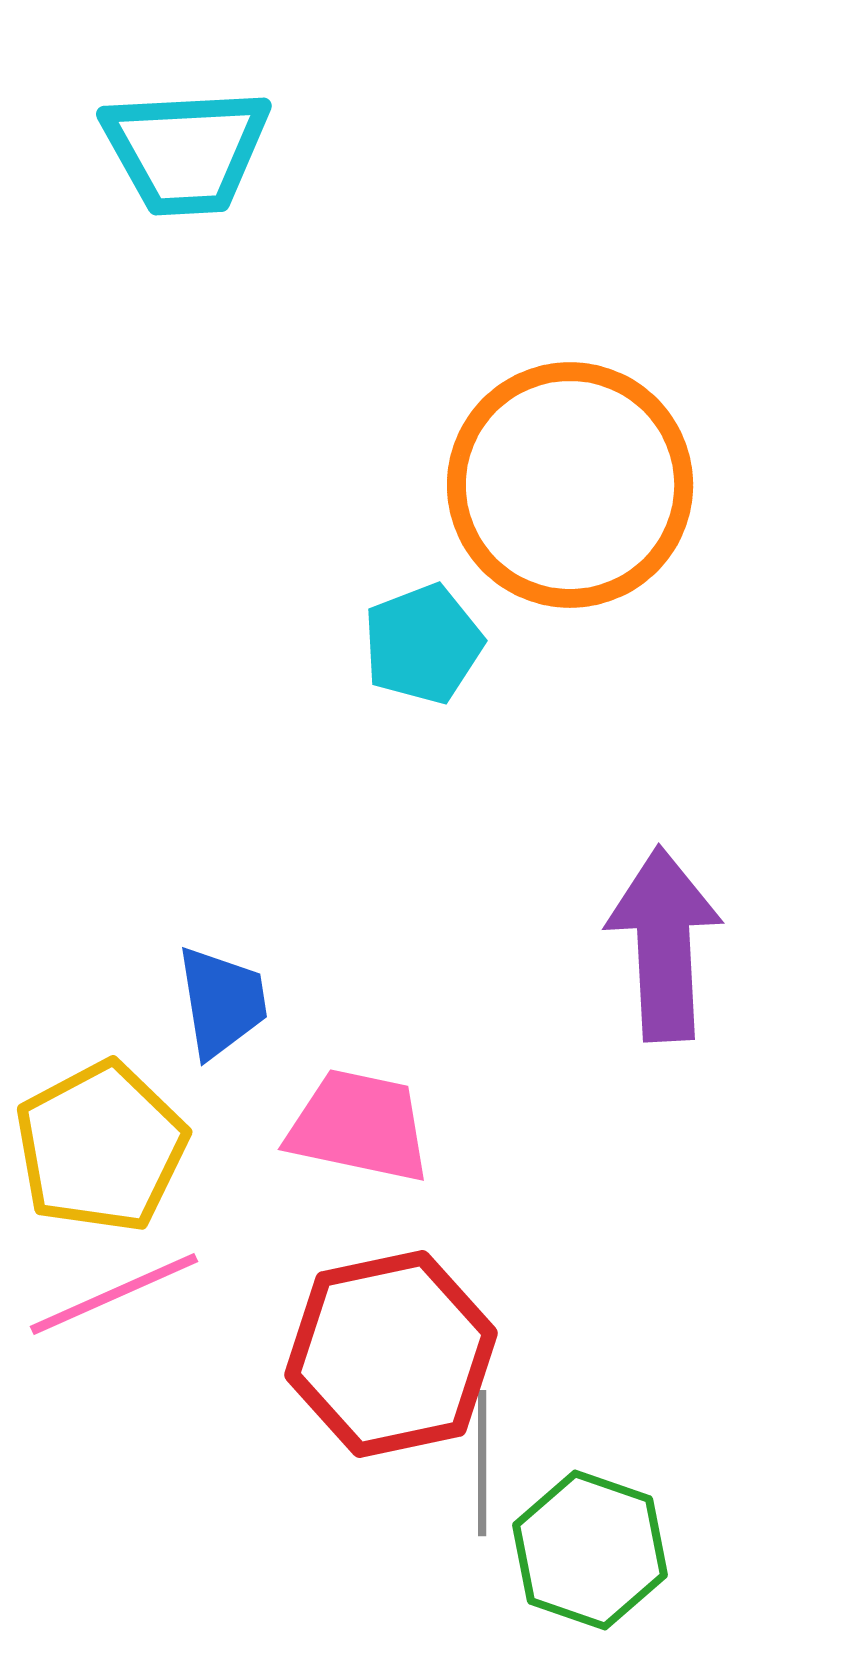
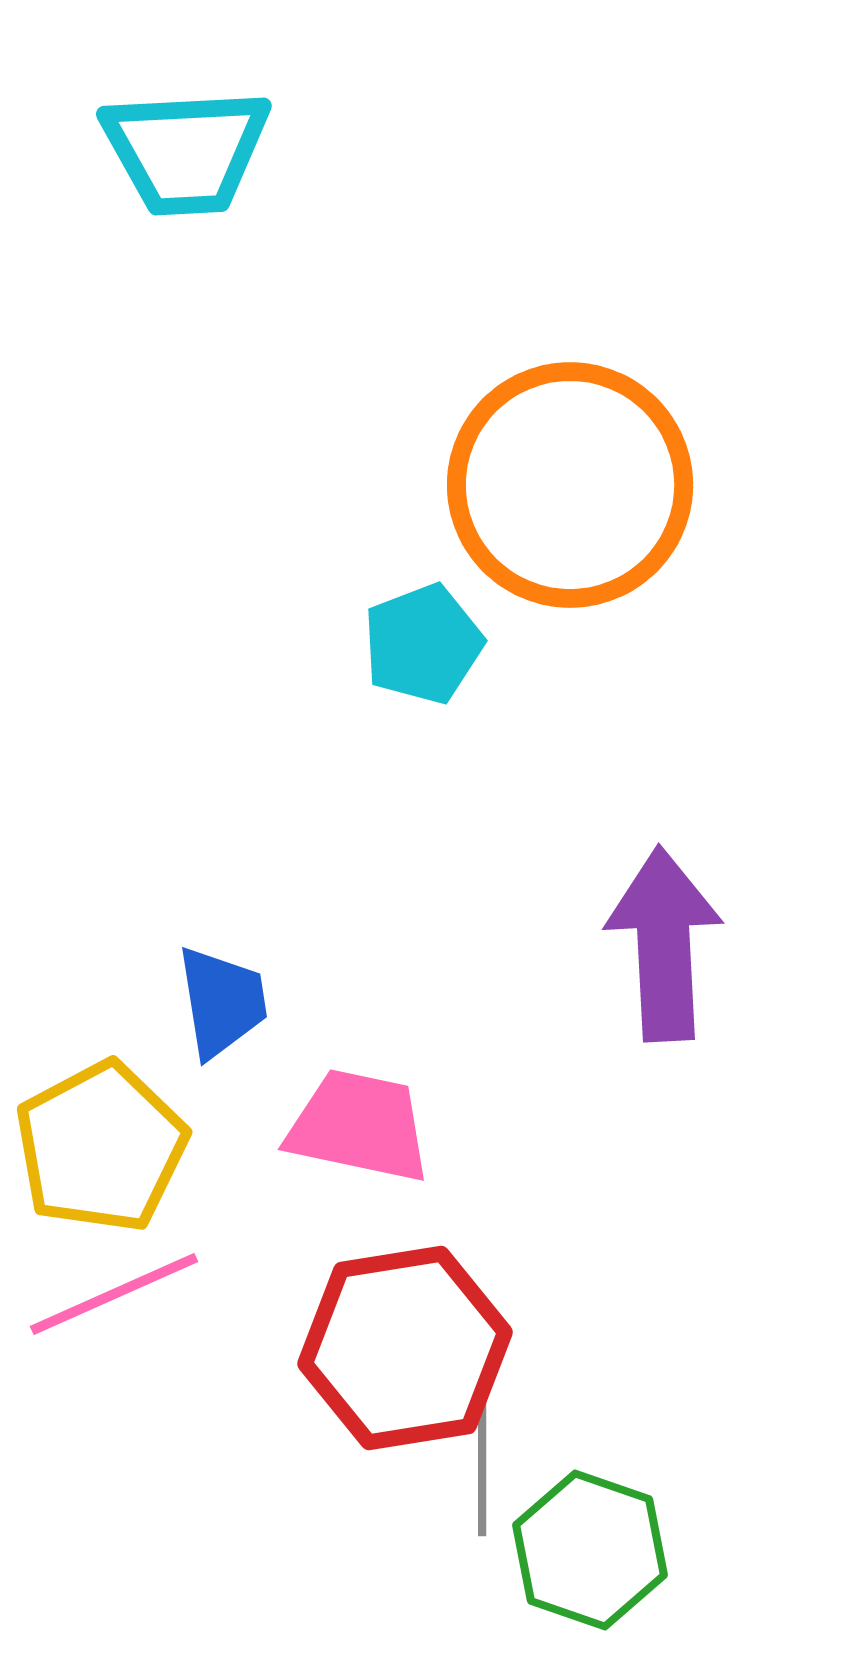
red hexagon: moved 14 px right, 6 px up; rotated 3 degrees clockwise
